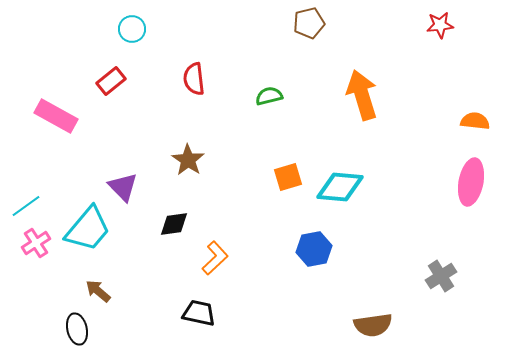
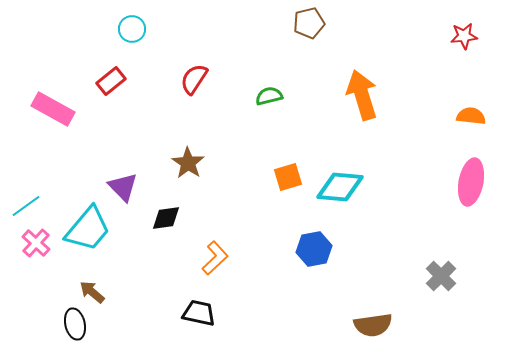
red star: moved 24 px right, 11 px down
red semicircle: rotated 40 degrees clockwise
pink rectangle: moved 3 px left, 7 px up
orange semicircle: moved 4 px left, 5 px up
brown star: moved 3 px down
black diamond: moved 8 px left, 6 px up
pink cross: rotated 16 degrees counterclockwise
gray cross: rotated 12 degrees counterclockwise
brown arrow: moved 6 px left, 1 px down
black ellipse: moved 2 px left, 5 px up
